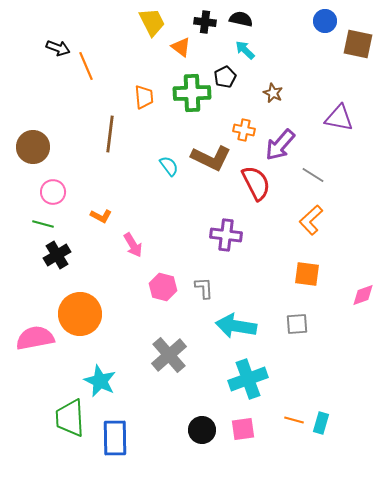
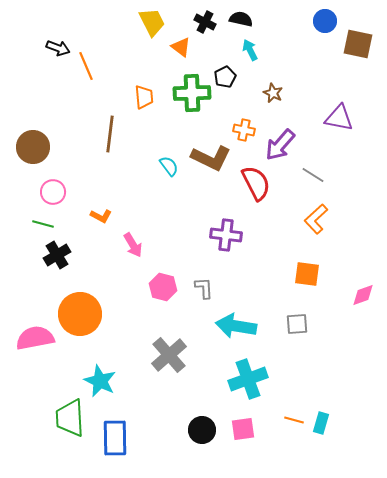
black cross at (205, 22): rotated 20 degrees clockwise
cyan arrow at (245, 50): moved 5 px right; rotated 20 degrees clockwise
orange L-shape at (311, 220): moved 5 px right, 1 px up
